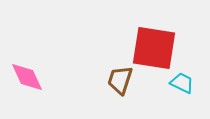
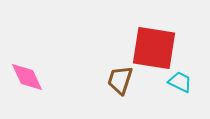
cyan trapezoid: moved 2 px left, 1 px up
